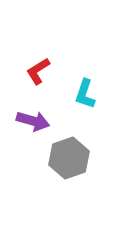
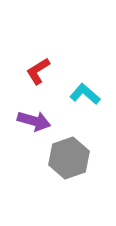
cyan L-shape: rotated 112 degrees clockwise
purple arrow: moved 1 px right
